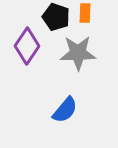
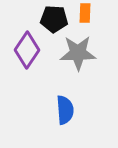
black pentagon: moved 2 px left, 2 px down; rotated 16 degrees counterclockwise
purple diamond: moved 4 px down
blue semicircle: rotated 44 degrees counterclockwise
